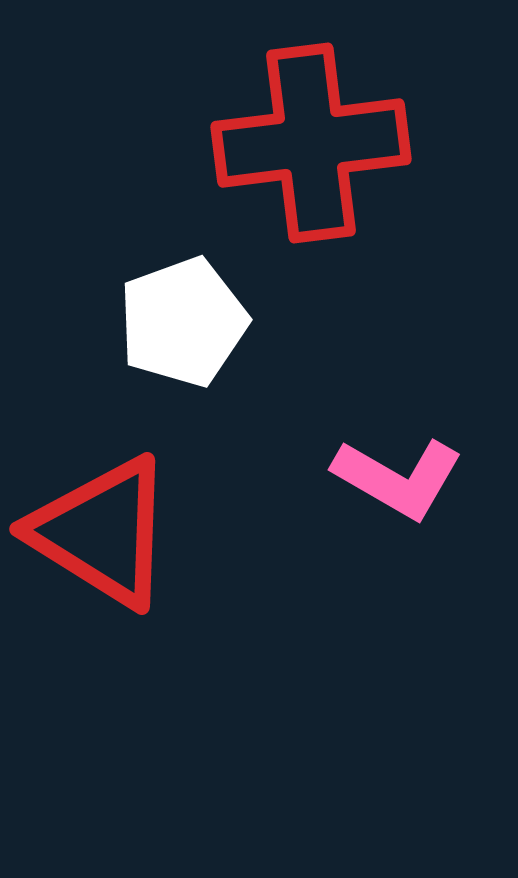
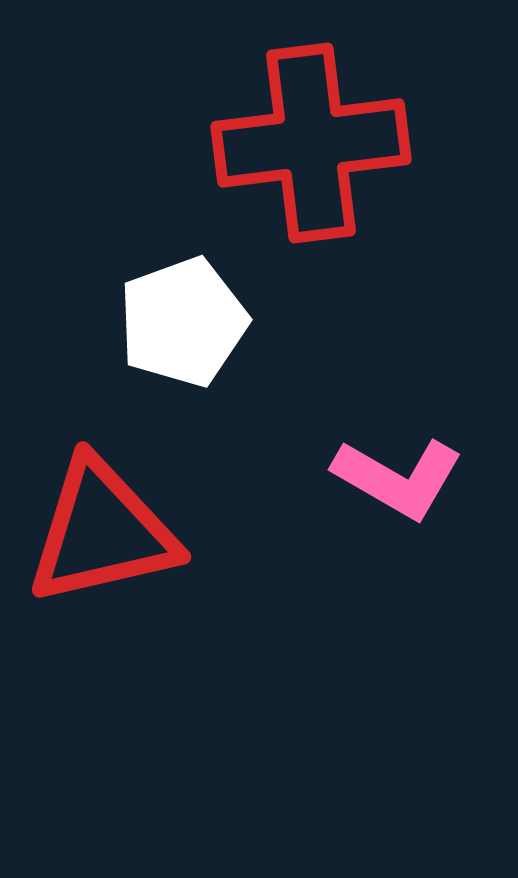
red triangle: rotated 45 degrees counterclockwise
